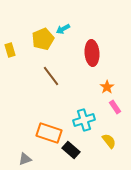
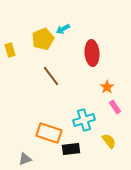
black rectangle: moved 1 px up; rotated 48 degrees counterclockwise
